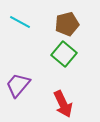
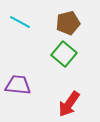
brown pentagon: moved 1 px right, 1 px up
purple trapezoid: rotated 56 degrees clockwise
red arrow: moved 6 px right; rotated 60 degrees clockwise
